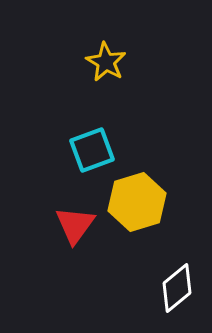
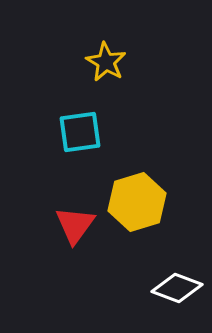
cyan square: moved 12 px left, 18 px up; rotated 12 degrees clockwise
white diamond: rotated 60 degrees clockwise
